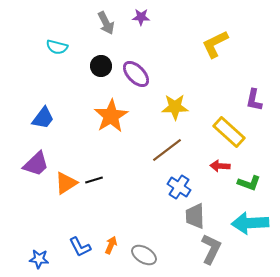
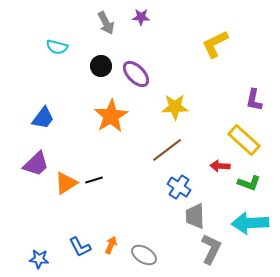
yellow rectangle: moved 15 px right, 8 px down
